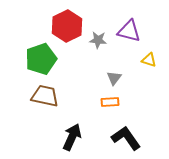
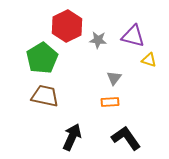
purple triangle: moved 4 px right, 5 px down
green pentagon: moved 1 px right, 1 px up; rotated 12 degrees counterclockwise
